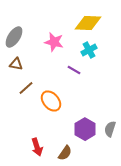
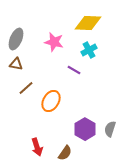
gray ellipse: moved 2 px right, 2 px down; rotated 10 degrees counterclockwise
orange ellipse: rotated 70 degrees clockwise
